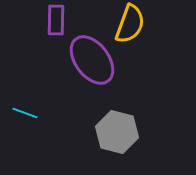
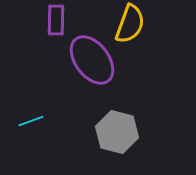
cyan line: moved 6 px right, 8 px down; rotated 40 degrees counterclockwise
